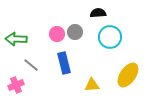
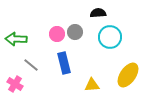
pink cross: moved 1 px left, 1 px up; rotated 35 degrees counterclockwise
